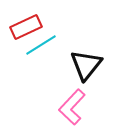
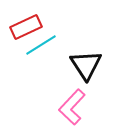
black triangle: rotated 12 degrees counterclockwise
